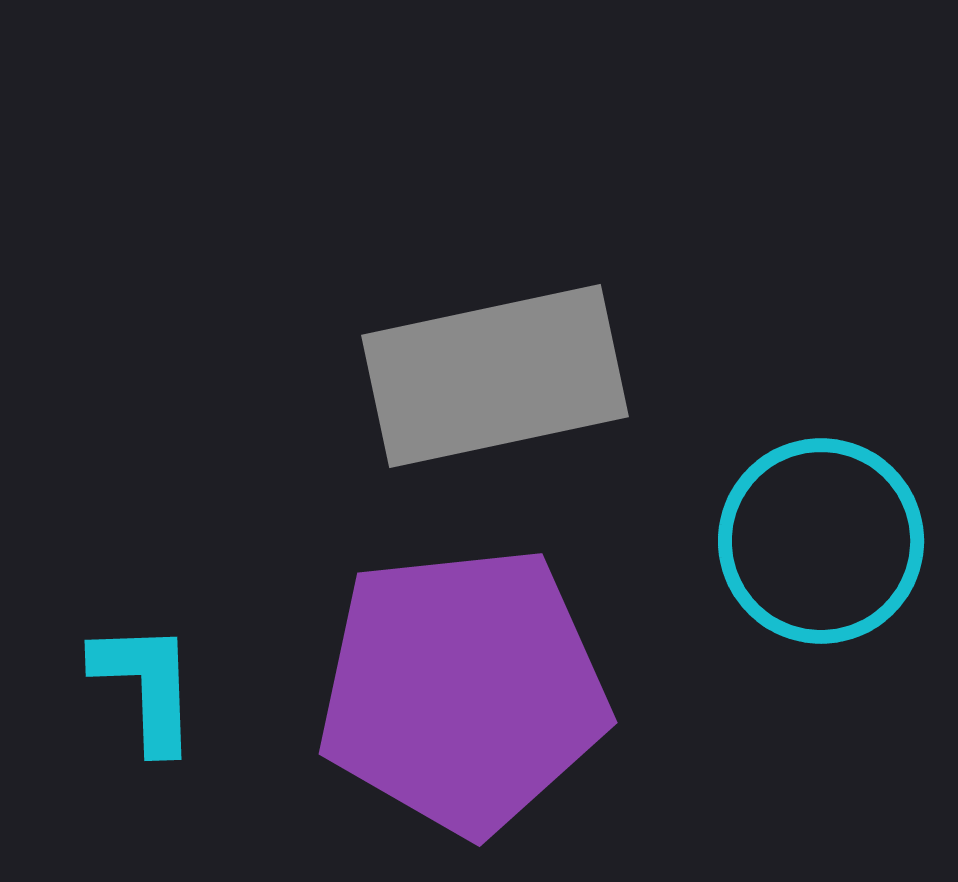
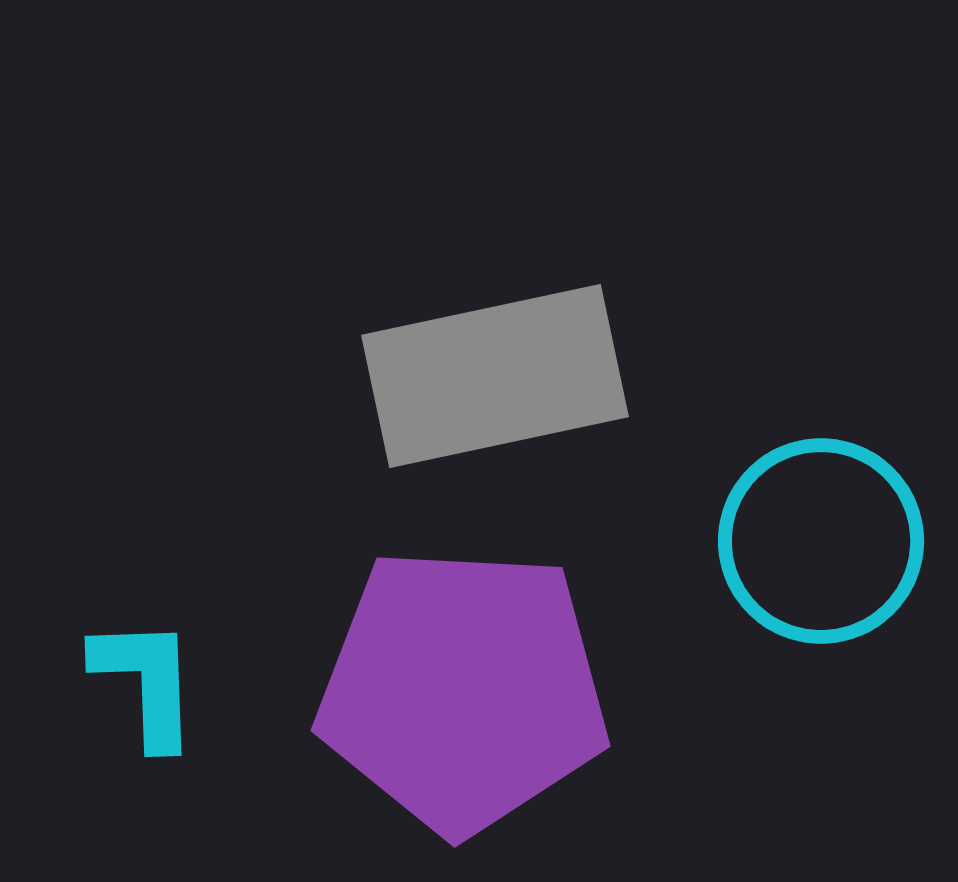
cyan L-shape: moved 4 px up
purple pentagon: rotated 9 degrees clockwise
